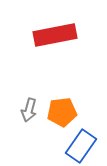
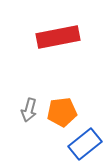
red rectangle: moved 3 px right, 2 px down
blue rectangle: moved 4 px right, 2 px up; rotated 16 degrees clockwise
